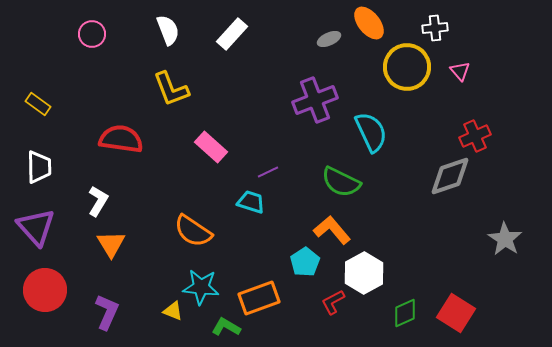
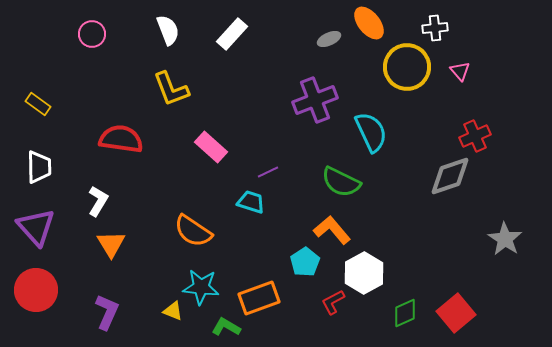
red circle: moved 9 px left
red square: rotated 18 degrees clockwise
